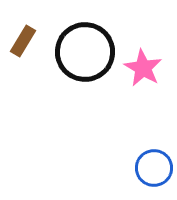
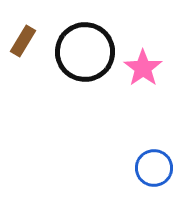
pink star: rotated 6 degrees clockwise
